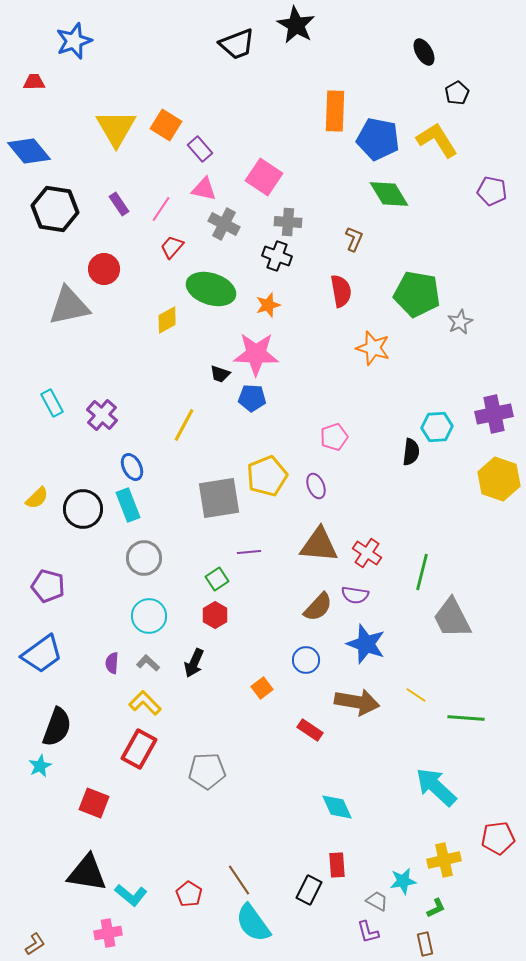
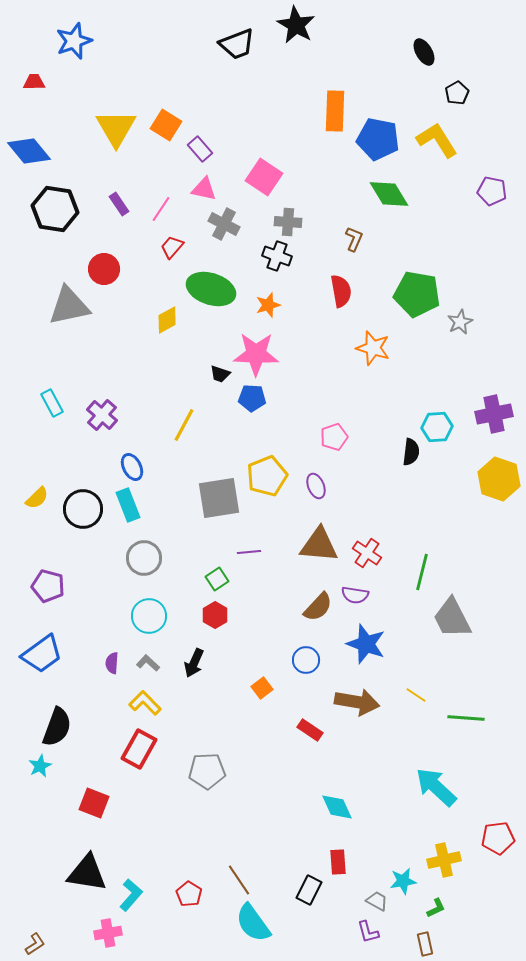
red rectangle at (337, 865): moved 1 px right, 3 px up
cyan L-shape at (131, 895): rotated 88 degrees counterclockwise
